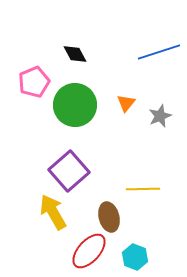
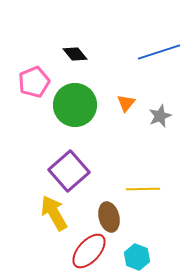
black diamond: rotated 10 degrees counterclockwise
yellow arrow: moved 1 px right, 1 px down
cyan hexagon: moved 2 px right
